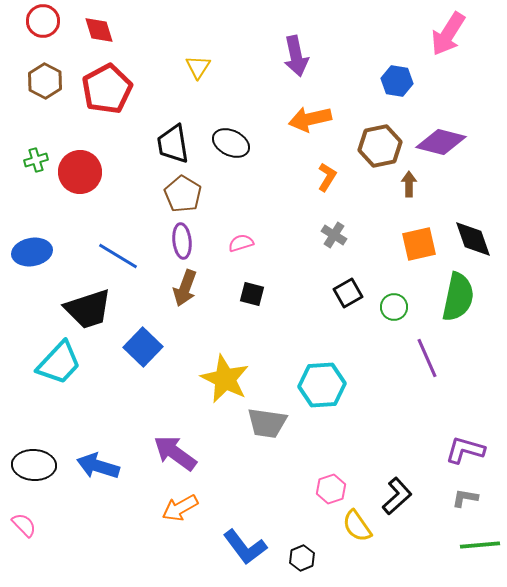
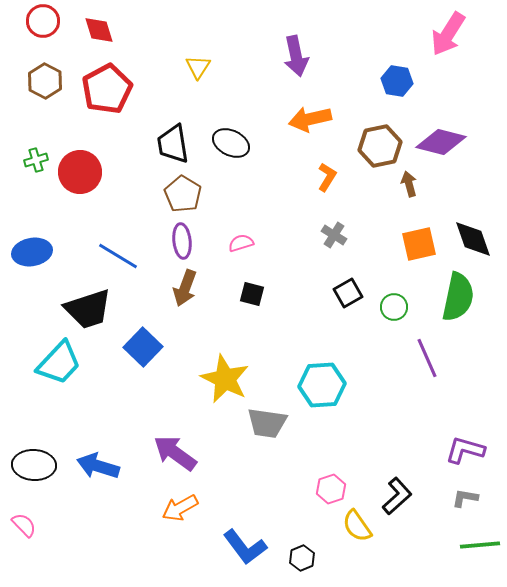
brown arrow at (409, 184): rotated 15 degrees counterclockwise
